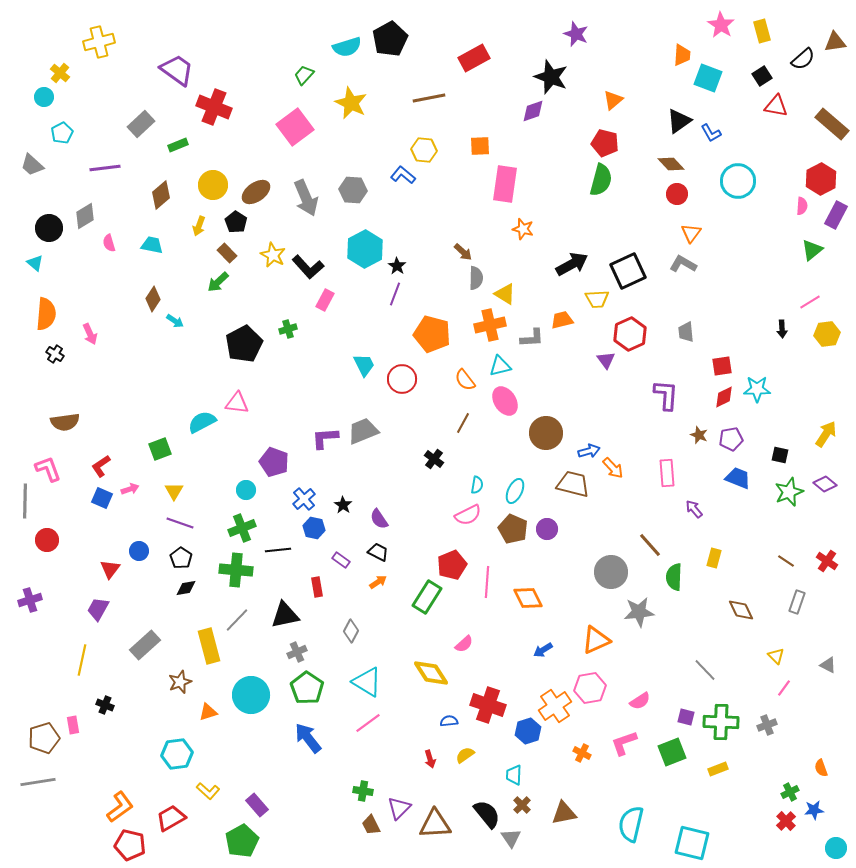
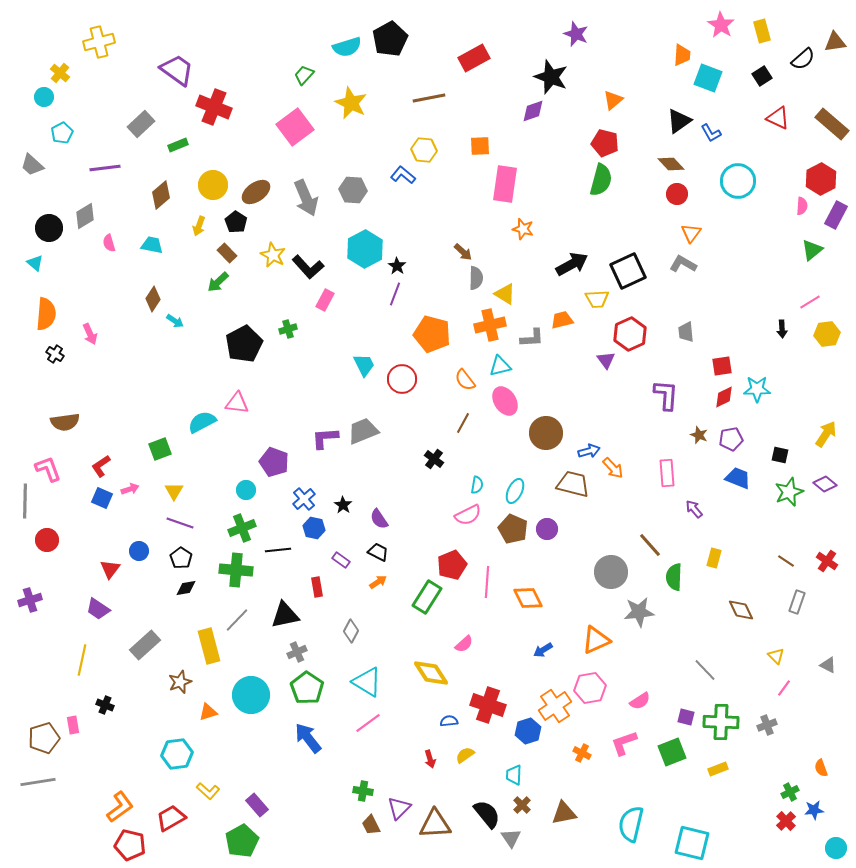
red triangle at (776, 106): moved 2 px right, 12 px down; rotated 15 degrees clockwise
purple trapezoid at (98, 609): rotated 85 degrees counterclockwise
